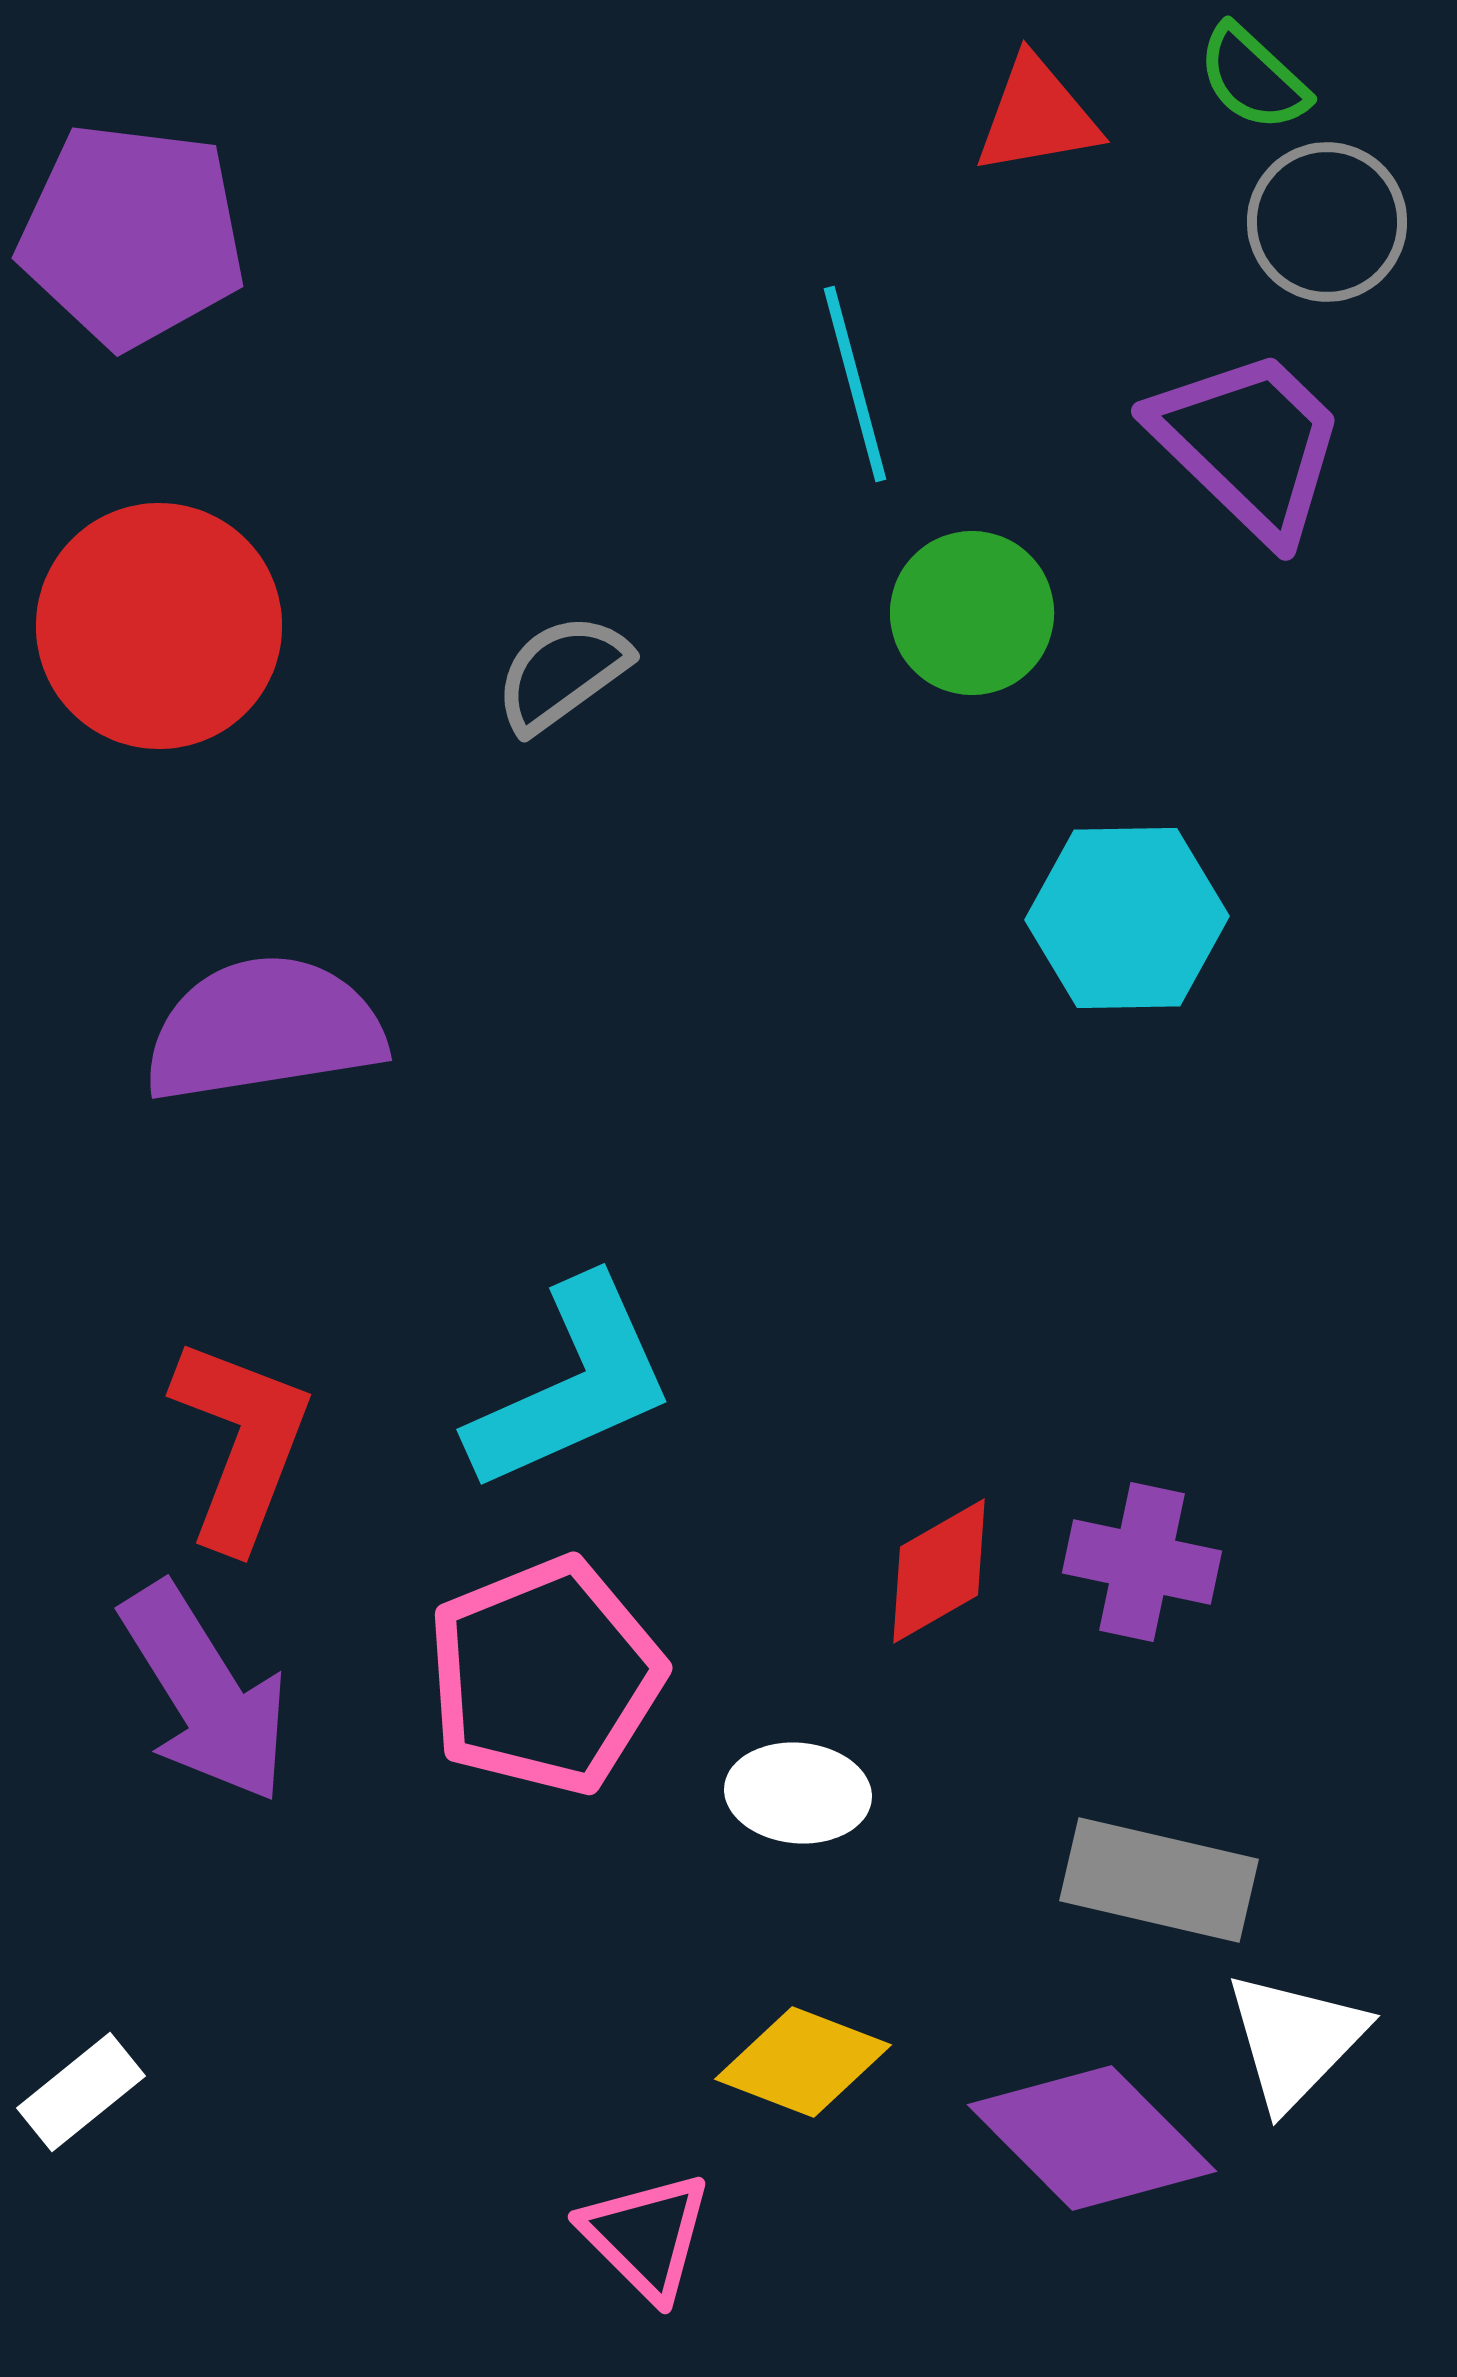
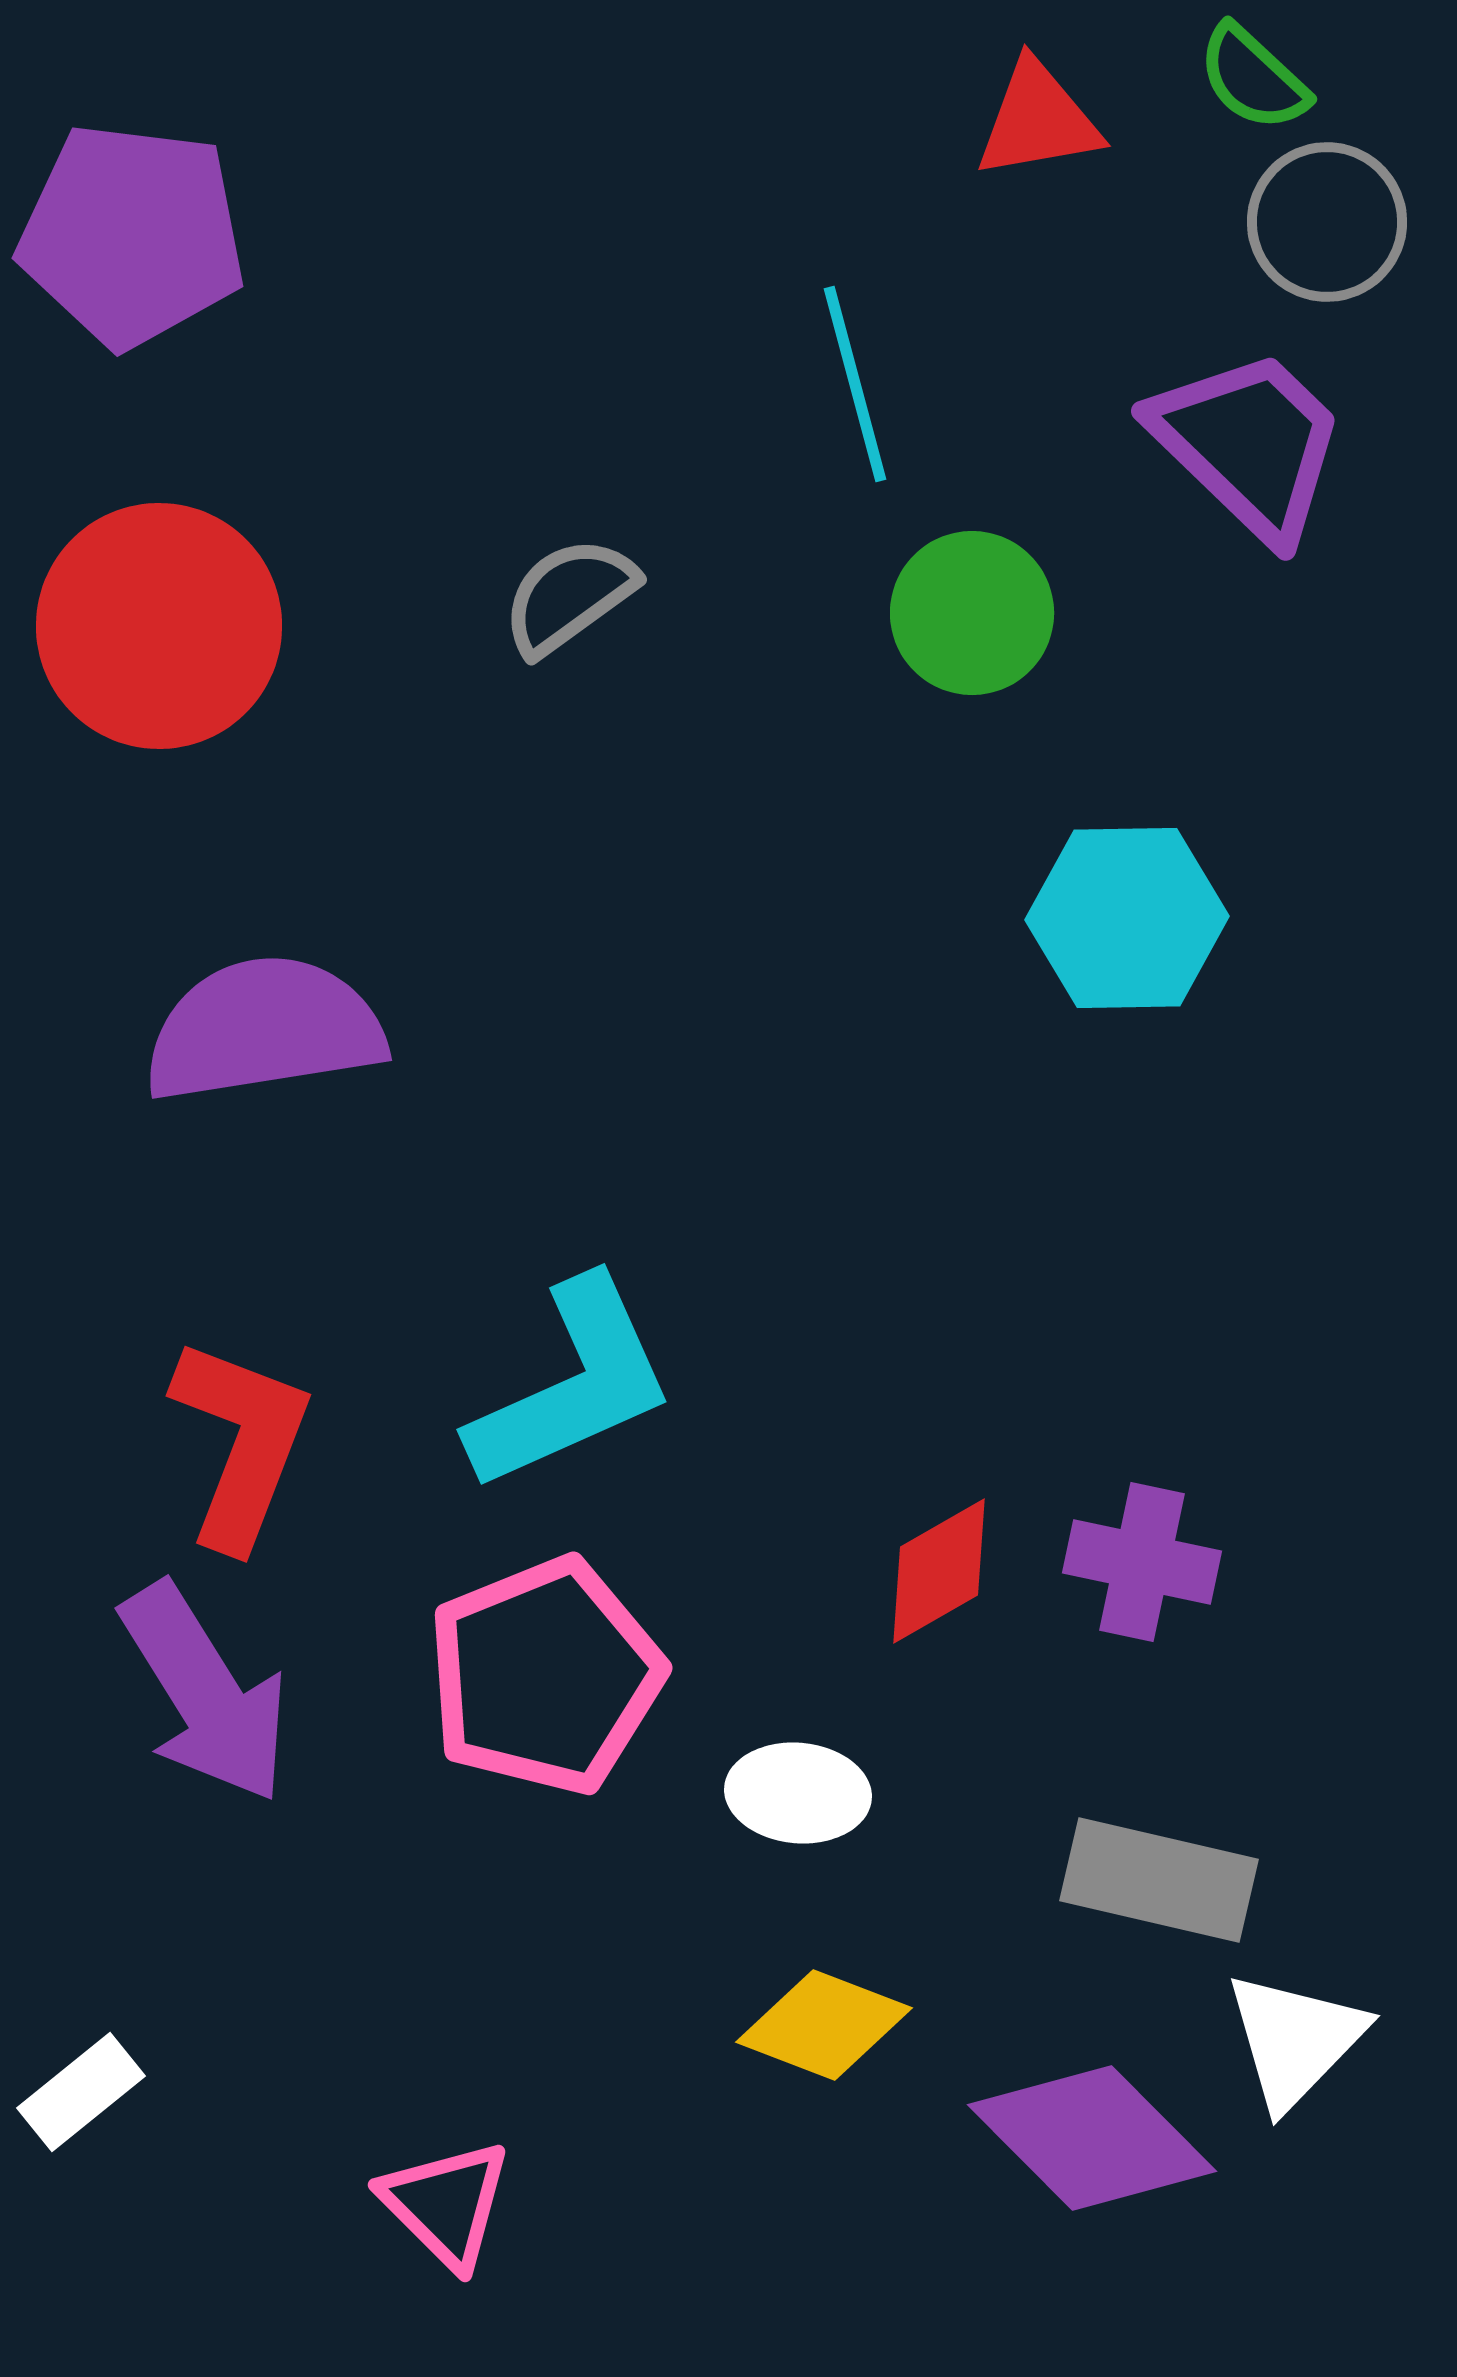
red triangle: moved 1 px right, 4 px down
gray semicircle: moved 7 px right, 77 px up
yellow diamond: moved 21 px right, 37 px up
pink triangle: moved 200 px left, 32 px up
